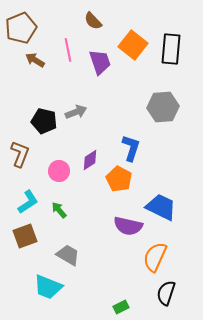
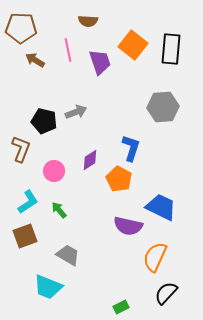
brown semicircle: moved 5 px left; rotated 42 degrees counterclockwise
brown pentagon: rotated 24 degrees clockwise
brown L-shape: moved 1 px right, 5 px up
pink circle: moved 5 px left
black semicircle: rotated 25 degrees clockwise
